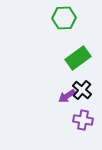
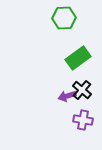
purple arrow: rotated 18 degrees clockwise
